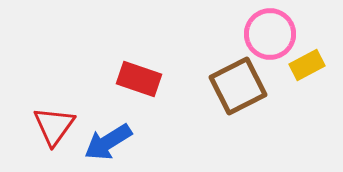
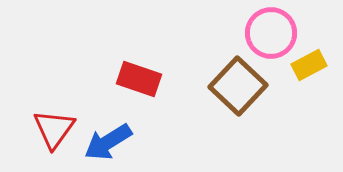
pink circle: moved 1 px right, 1 px up
yellow rectangle: moved 2 px right
brown square: rotated 20 degrees counterclockwise
red triangle: moved 3 px down
